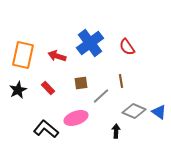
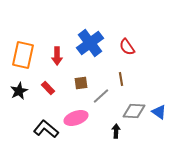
red arrow: rotated 108 degrees counterclockwise
brown line: moved 2 px up
black star: moved 1 px right, 1 px down
gray diamond: rotated 20 degrees counterclockwise
